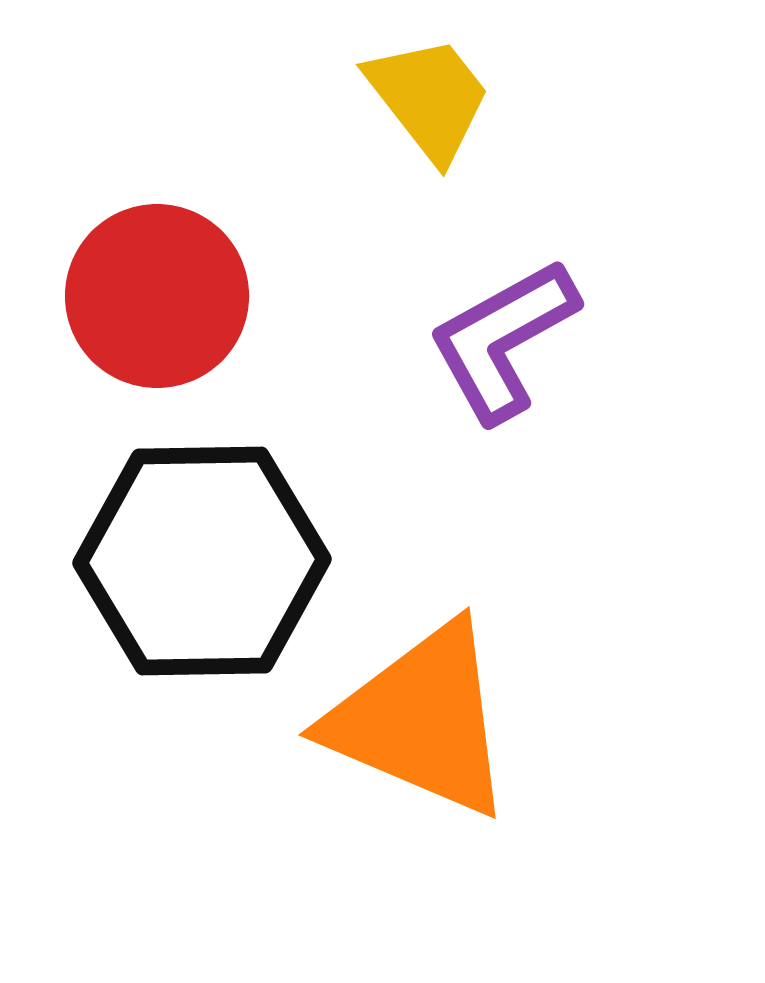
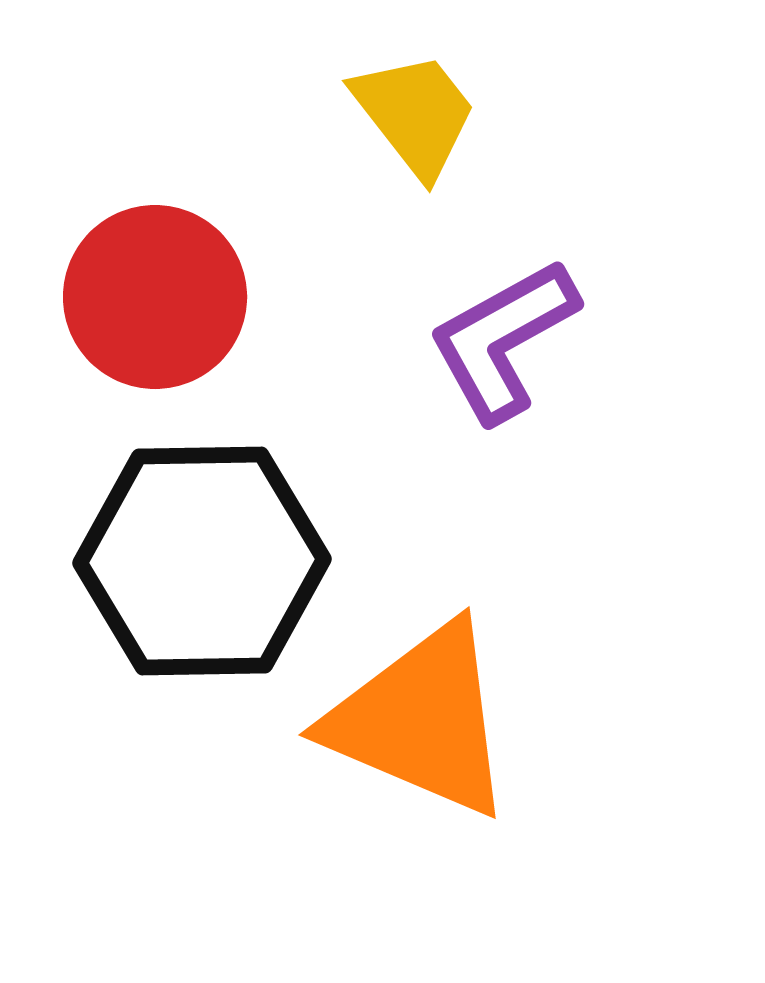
yellow trapezoid: moved 14 px left, 16 px down
red circle: moved 2 px left, 1 px down
